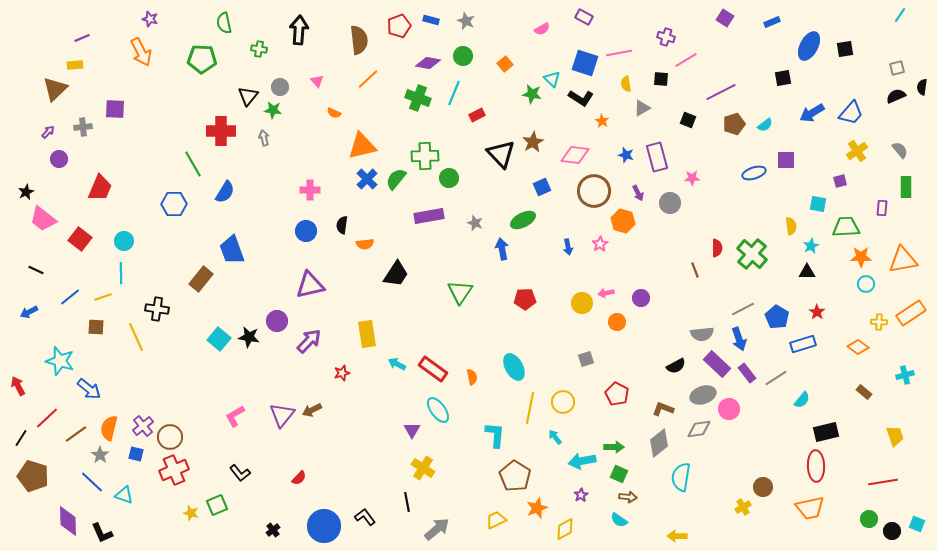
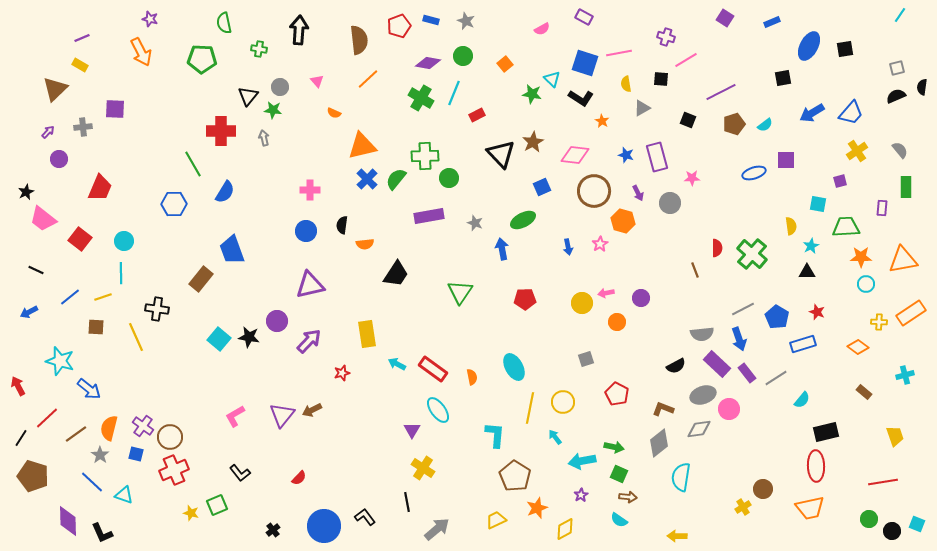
yellow rectangle at (75, 65): moved 5 px right; rotated 35 degrees clockwise
green cross at (418, 98): moved 3 px right; rotated 10 degrees clockwise
red star at (817, 312): rotated 14 degrees counterclockwise
purple cross at (143, 426): rotated 15 degrees counterclockwise
green arrow at (614, 447): rotated 12 degrees clockwise
brown circle at (763, 487): moved 2 px down
